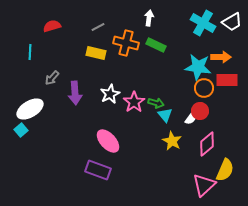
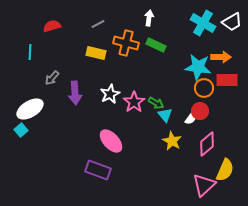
gray line: moved 3 px up
green arrow: rotated 14 degrees clockwise
pink ellipse: moved 3 px right
